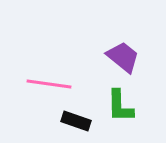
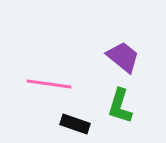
green L-shape: rotated 18 degrees clockwise
black rectangle: moved 1 px left, 3 px down
